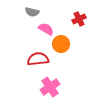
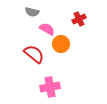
pink semicircle: moved 1 px right
red semicircle: moved 4 px left, 5 px up; rotated 45 degrees clockwise
pink cross: rotated 24 degrees clockwise
